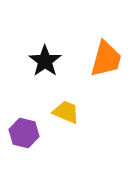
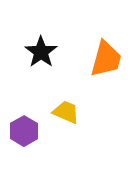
black star: moved 4 px left, 9 px up
purple hexagon: moved 2 px up; rotated 16 degrees clockwise
